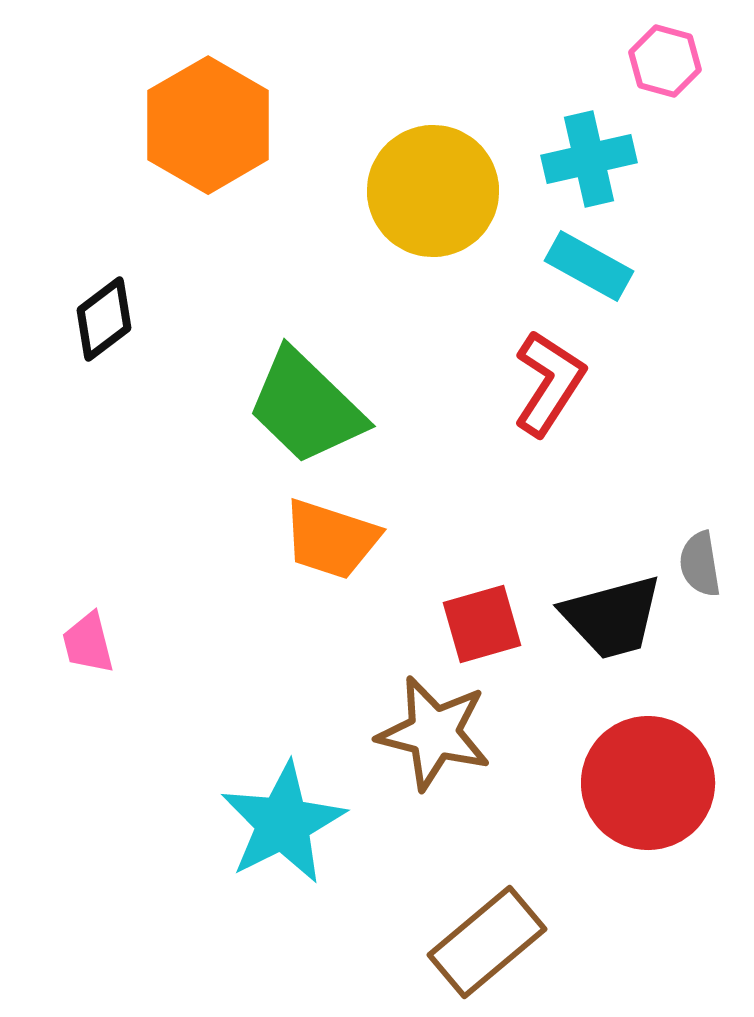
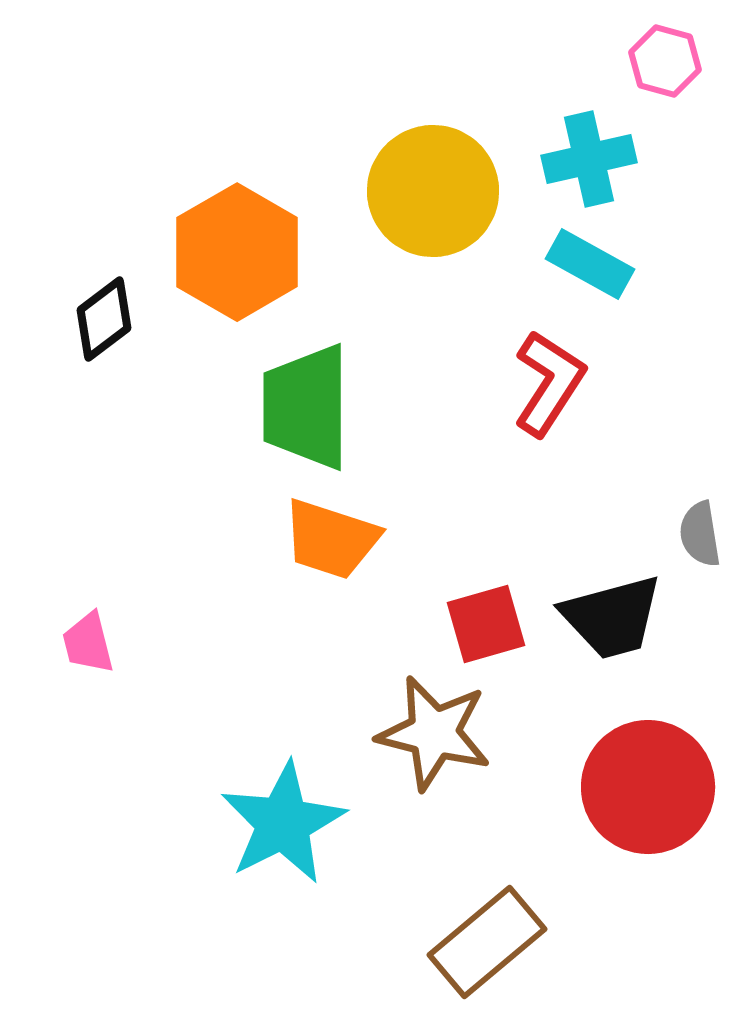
orange hexagon: moved 29 px right, 127 px down
cyan rectangle: moved 1 px right, 2 px up
green trapezoid: rotated 46 degrees clockwise
gray semicircle: moved 30 px up
red square: moved 4 px right
red circle: moved 4 px down
